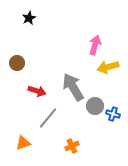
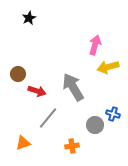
brown circle: moved 1 px right, 11 px down
gray circle: moved 19 px down
orange cross: rotated 16 degrees clockwise
